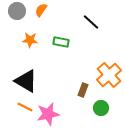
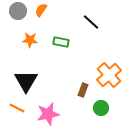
gray circle: moved 1 px right
black triangle: rotated 30 degrees clockwise
orange line: moved 8 px left, 1 px down
